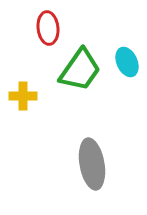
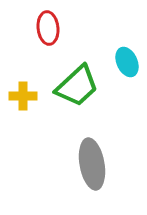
green trapezoid: moved 3 px left, 16 px down; rotated 12 degrees clockwise
